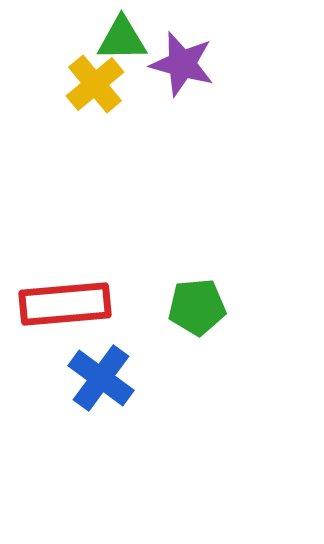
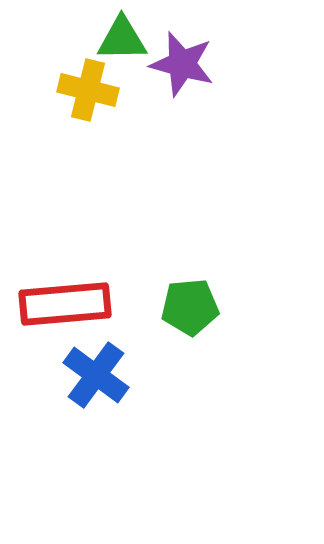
yellow cross: moved 7 px left, 6 px down; rotated 36 degrees counterclockwise
green pentagon: moved 7 px left
blue cross: moved 5 px left, 3 px up
